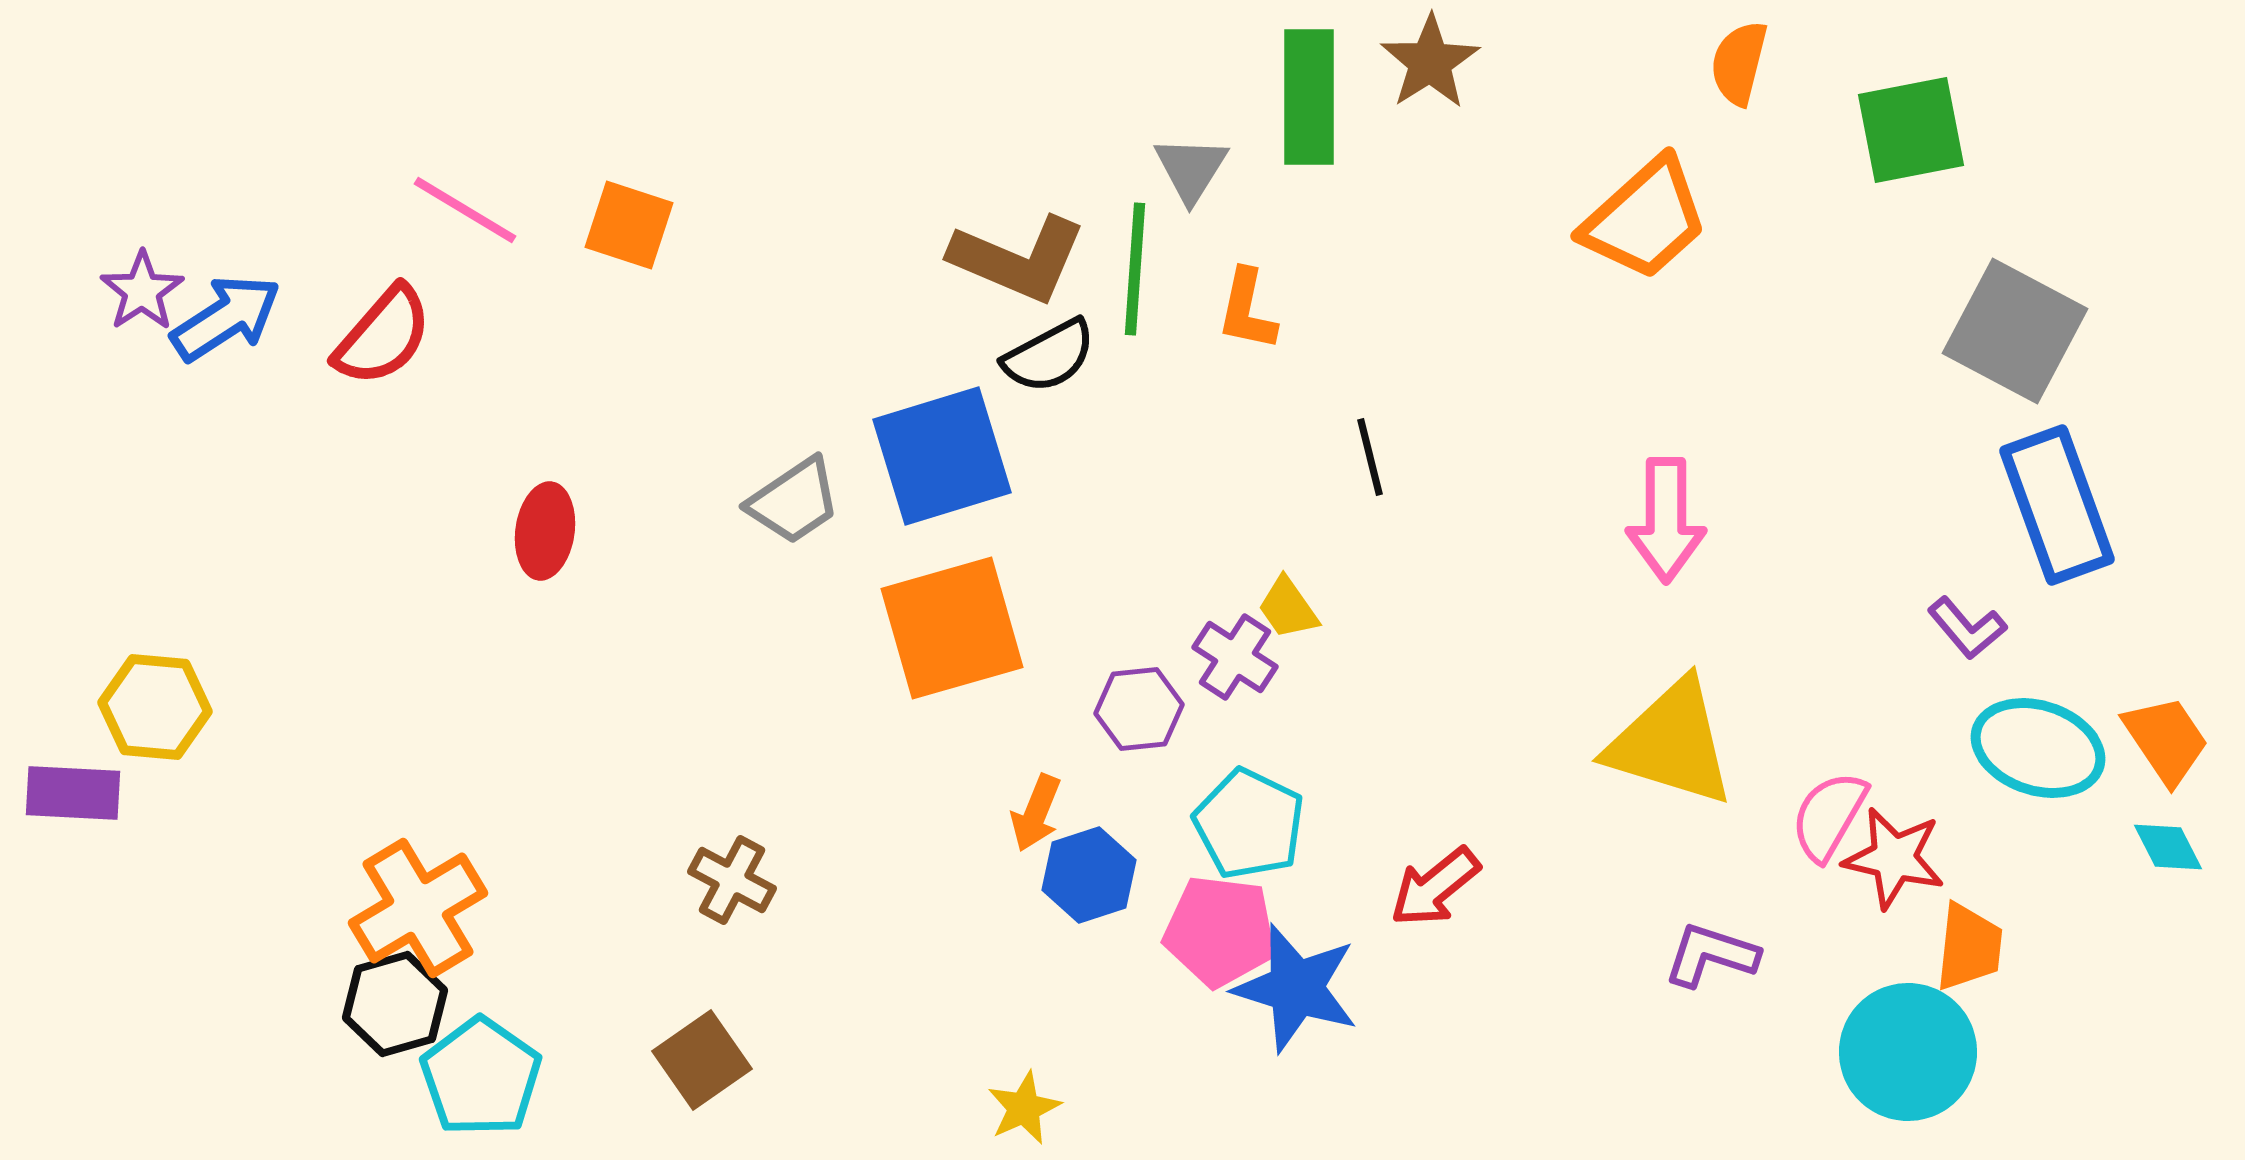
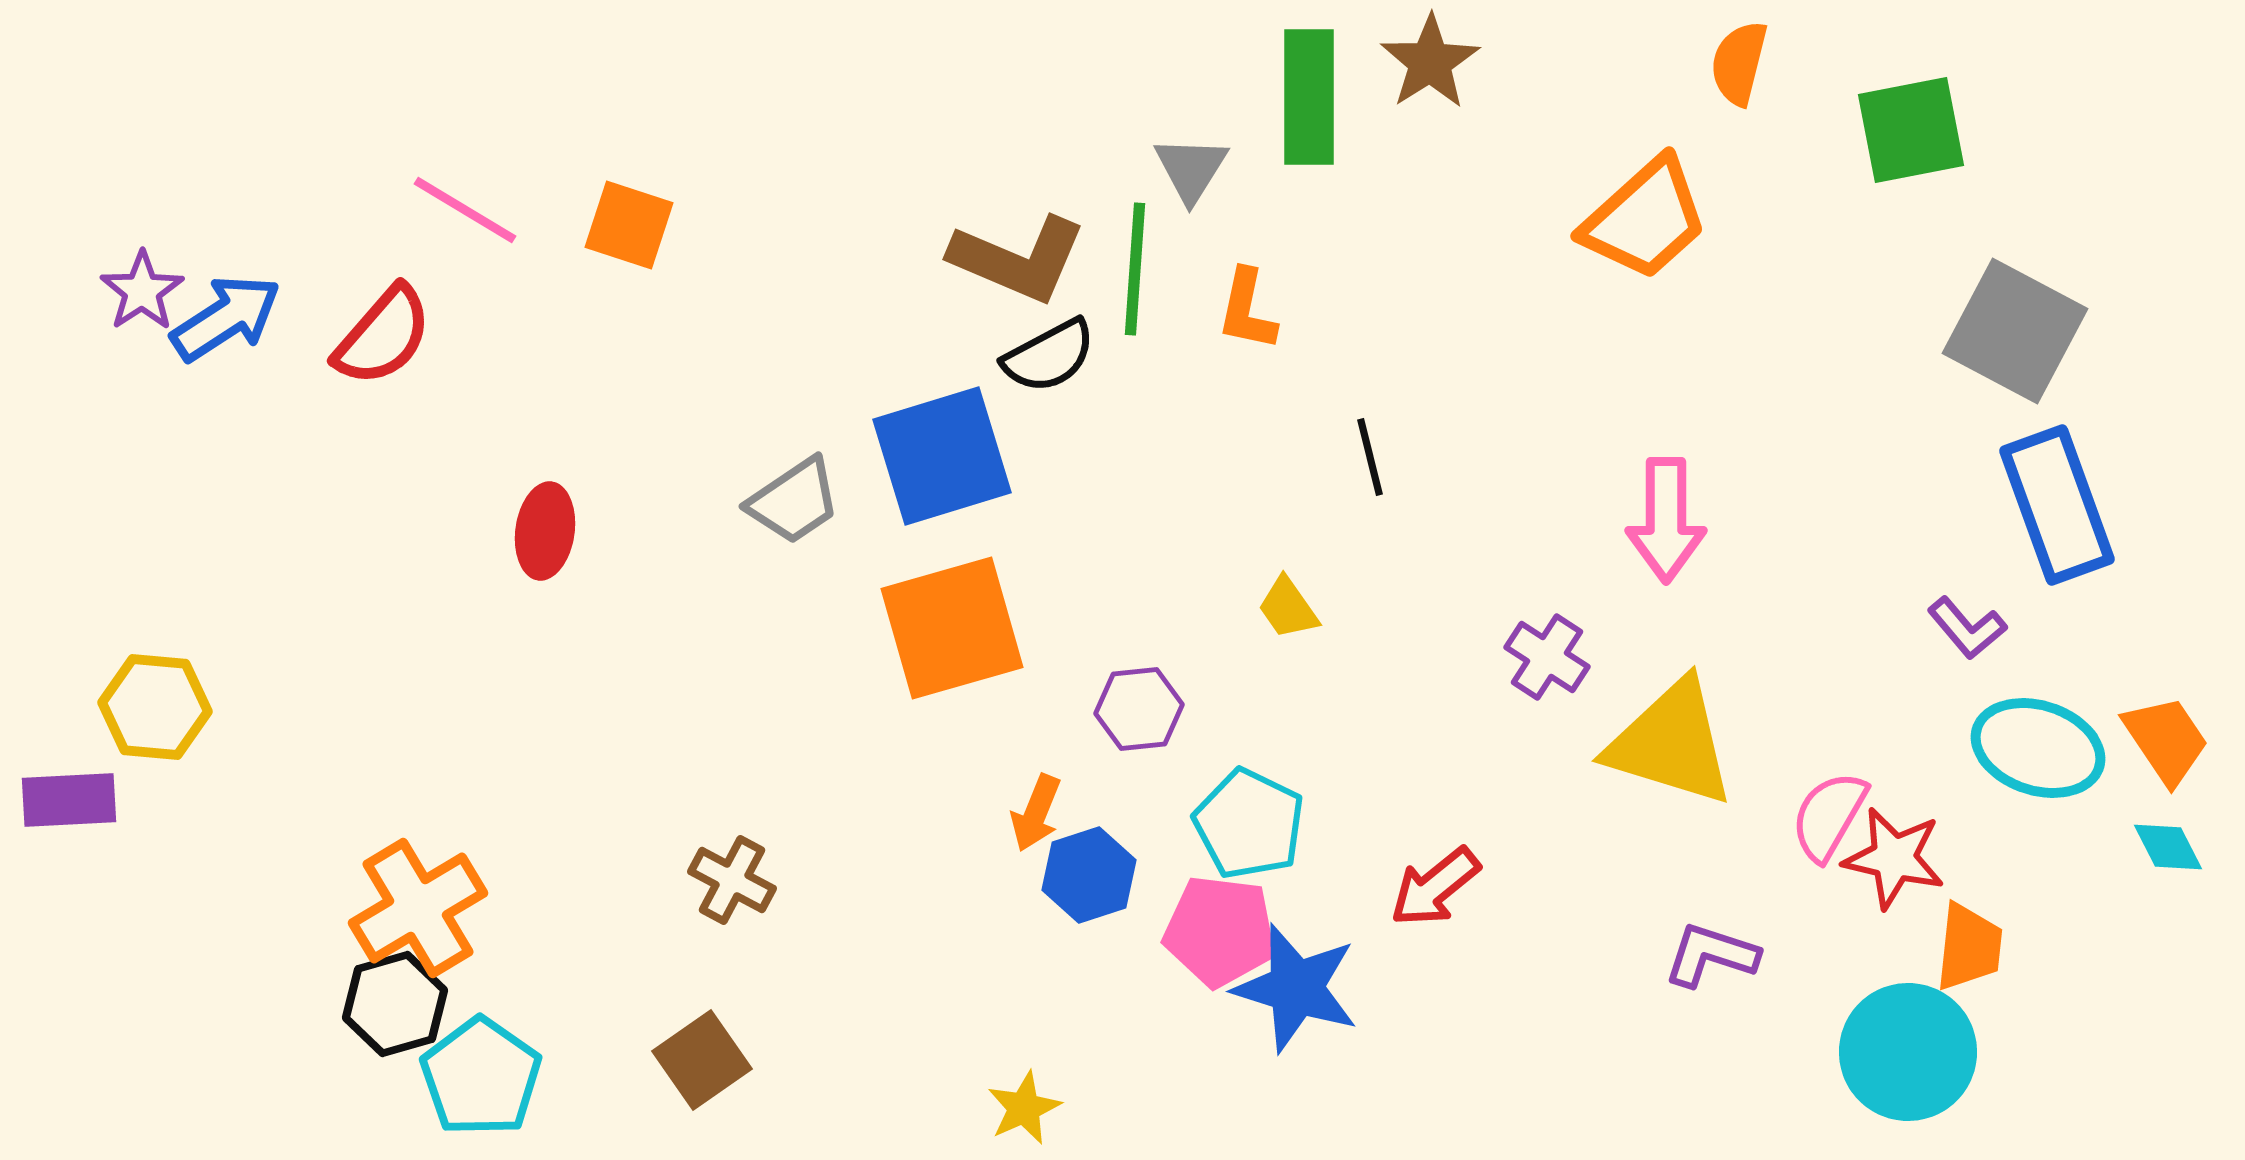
purple cross at (1235, 657): moved 312 px right
purple rectangle at (73, 793): moved 4 px left, 7 px down; rotated 6 degrees counterclockwise
